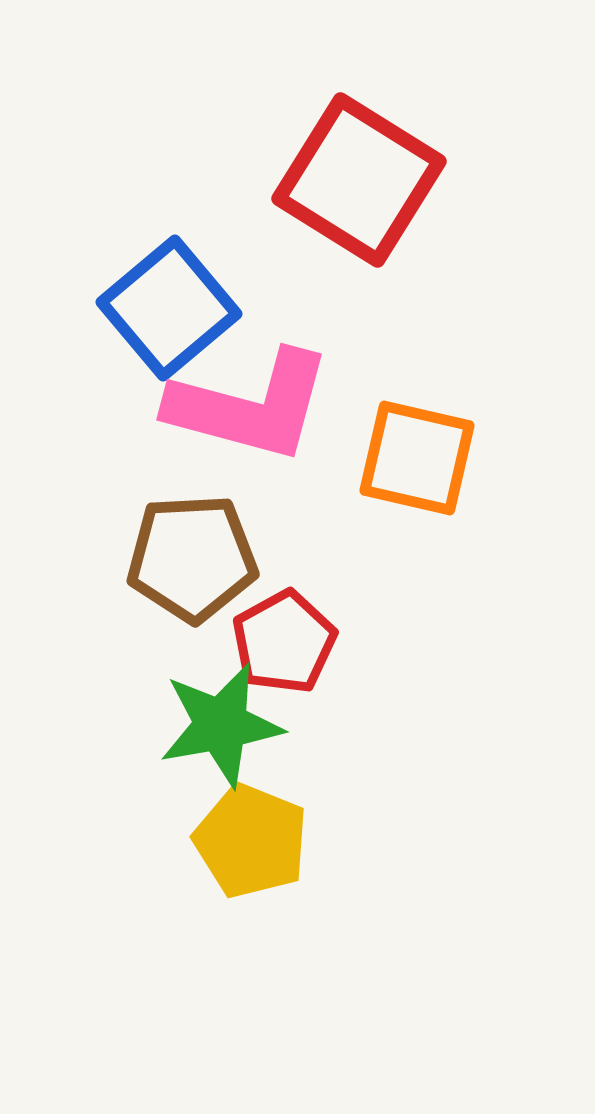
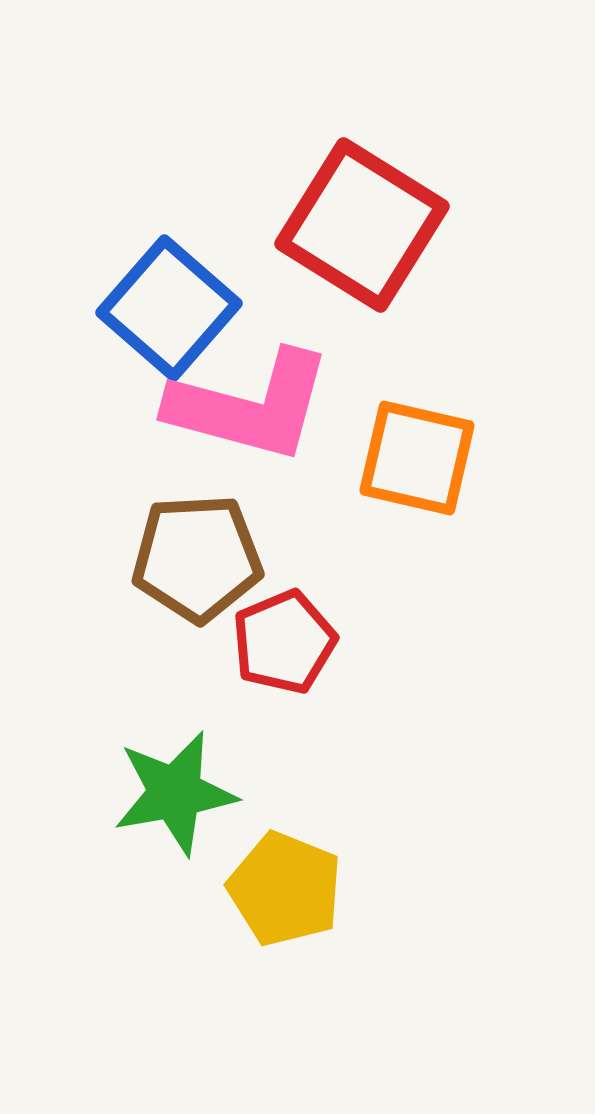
red square: moved 3 px right, 45 px down
blue square: rotated 9 degrees counterclockwise
brown pentagon: moved 5 px right
red pentagon: rotated 6 degrees clockwise
green star: moved 46 px left, 68 px down
yellow pentagon: moved 34 px right, 48 px down
